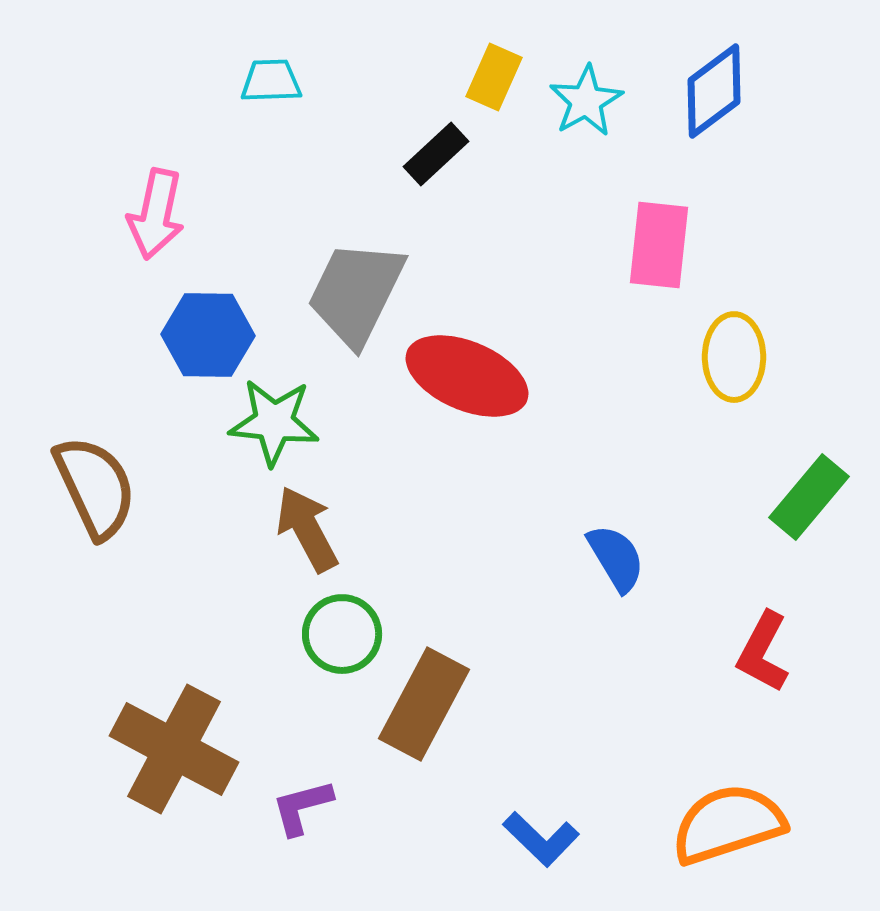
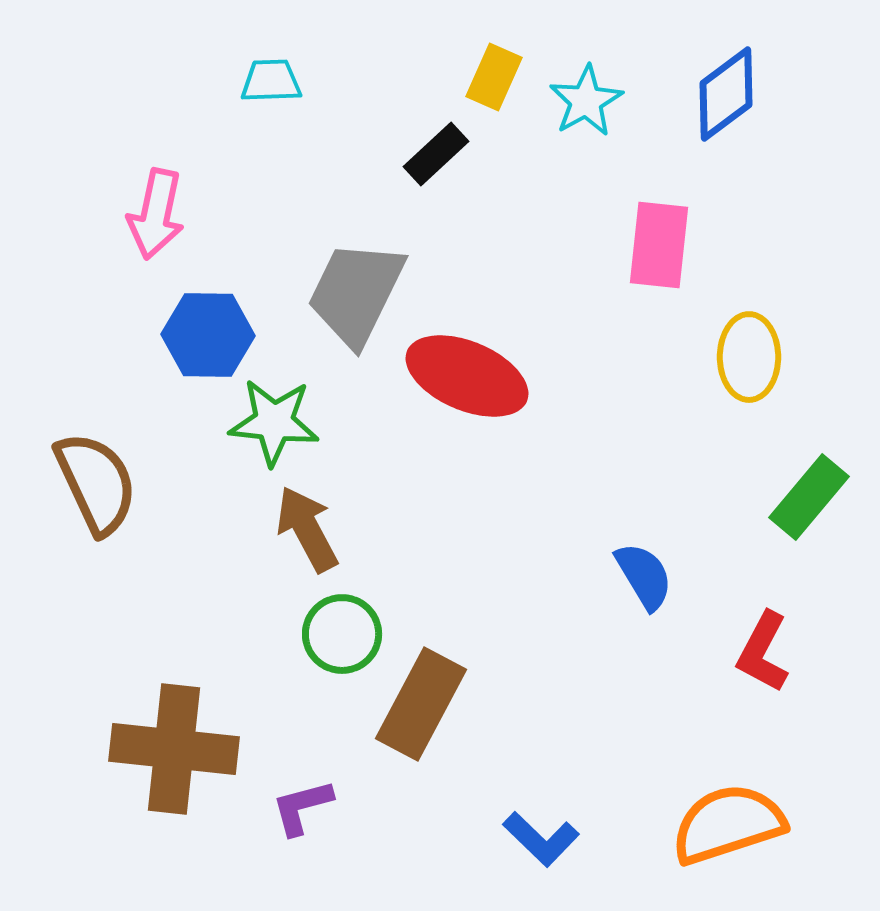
blue diamond: moved 12 px right, 3 px down
yellow ellipse: moved 15 px right
brown semicircle: moved 1 px right, 4 px up
blue semicircle: moved 28 px right, 18 px down
brown rectangle: moved 3 px left
brown cross: rotated 22 degrees counterclockwise
